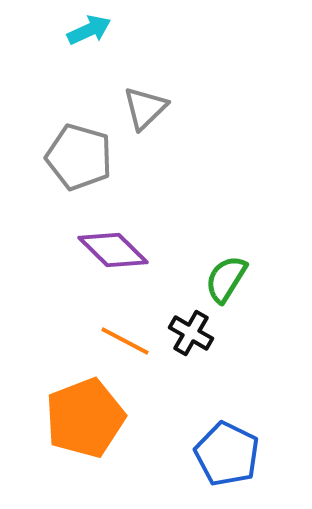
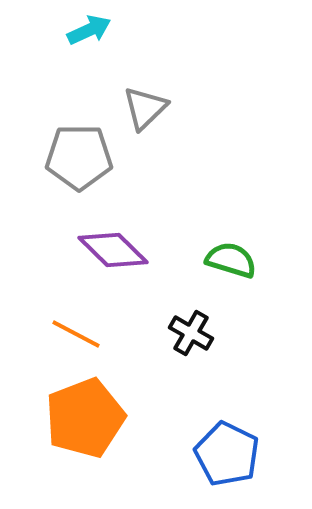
gray pentagon: rotated 16 degrees counterclockwise
green semicircle: moved 5 px right, 19 px up; rotated 75 degrees clockwise
orange line: moved 49 px left, 7 px up
